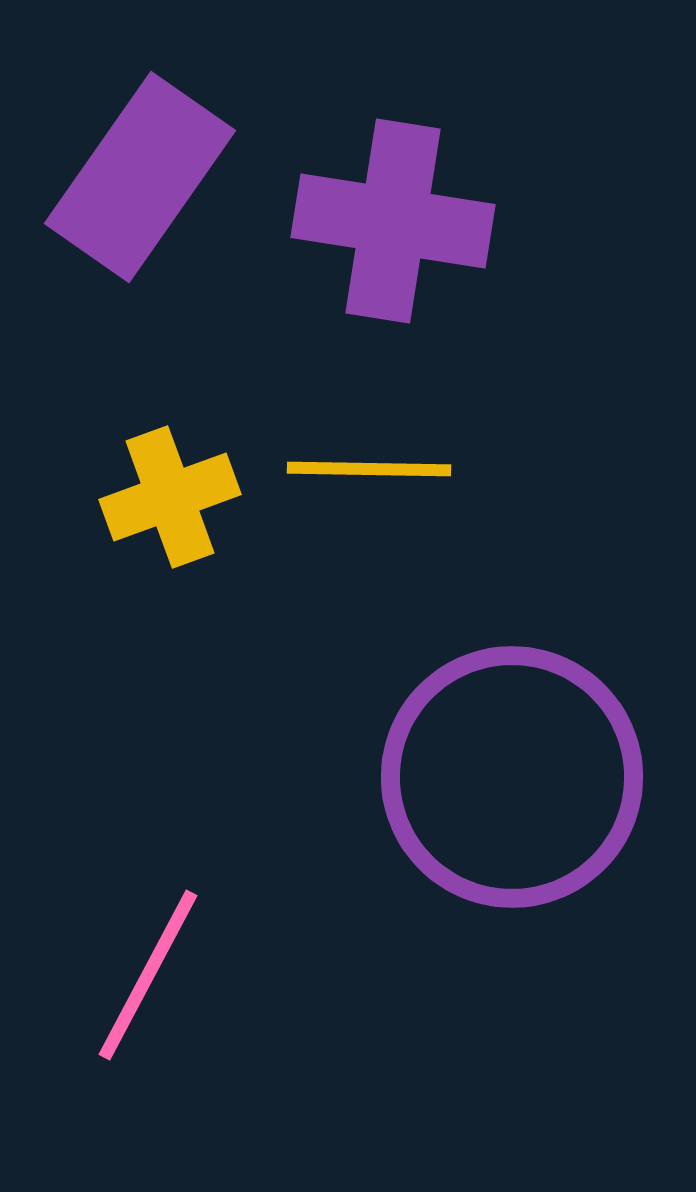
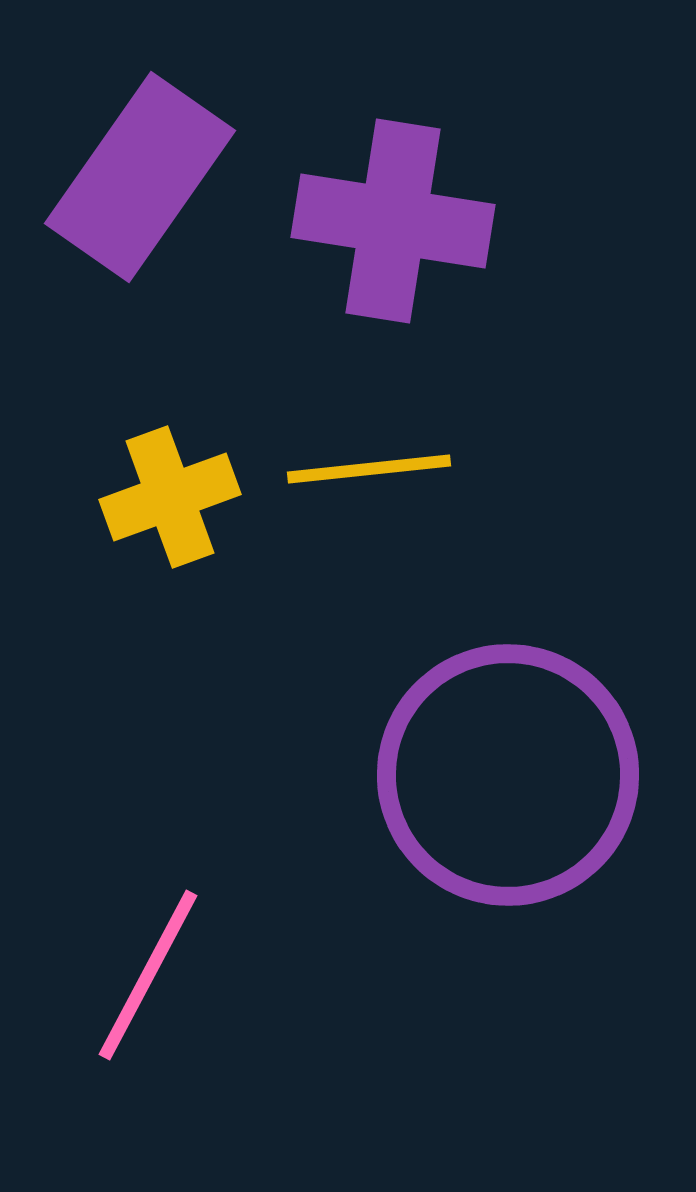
yellow line: rotated 7 degrees counterclockwise
purple circle: moved 4 px left, 2 px up
